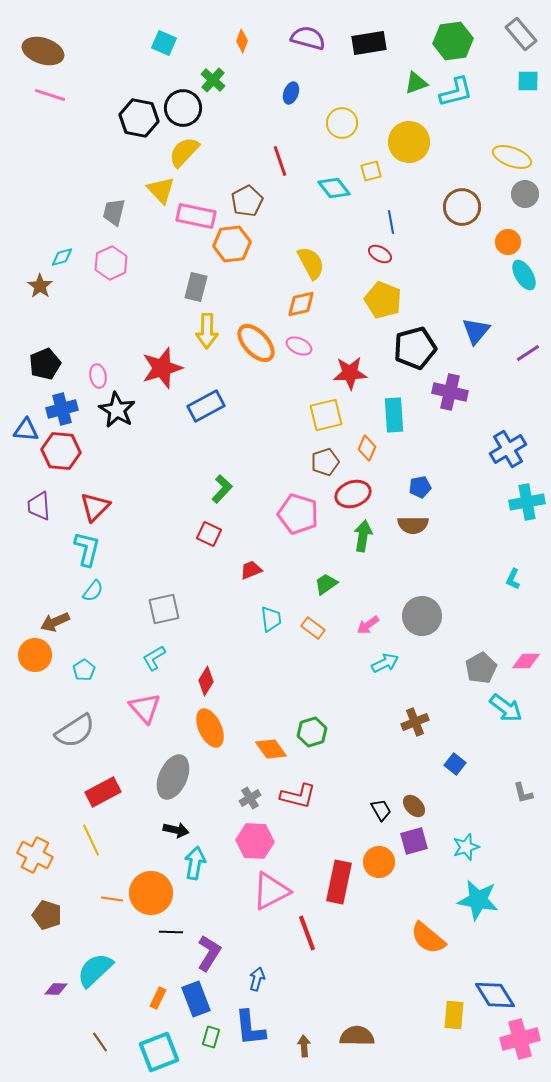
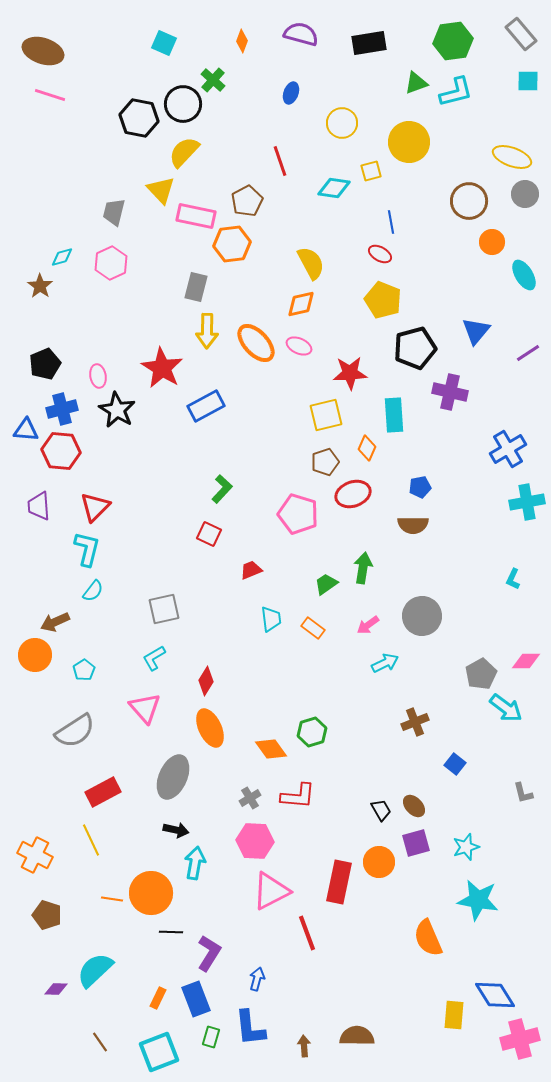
purple semicircle at (308, 38): moved 7 px left, 4 px up
black circle at (183, 108): moved 4 px up
cyan diamond at (334, 188): rotated 44 degrees counterclockwise
brown circle at (462, 207): moved 7 px right, 6 px up
orange circle at (508, 242): moved 16 px left
red star at (162, 368): rotated 24 degrees counterclockwise
green arrow at (363, 536): moved 32 px down
gray pentagon at (481, 668): moved 6 px down
red L-shape at (298, 796): rotated 9 degrees counterclockwise
purple square at (414, 841): moved 2 px right, 2 px down
orange semicircle at (428, 938): rotated 27 degrees clockwise
